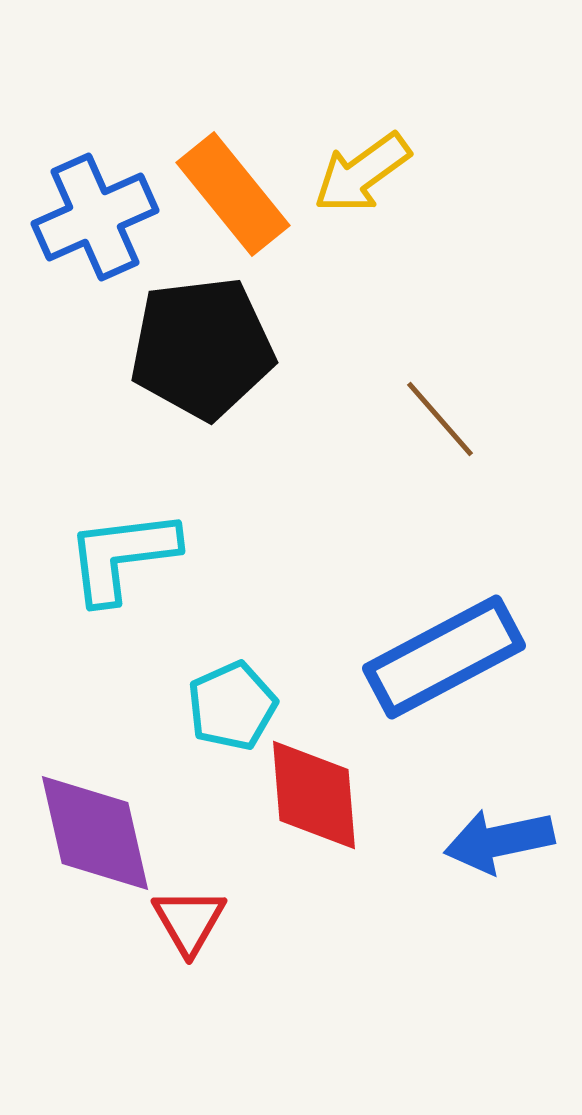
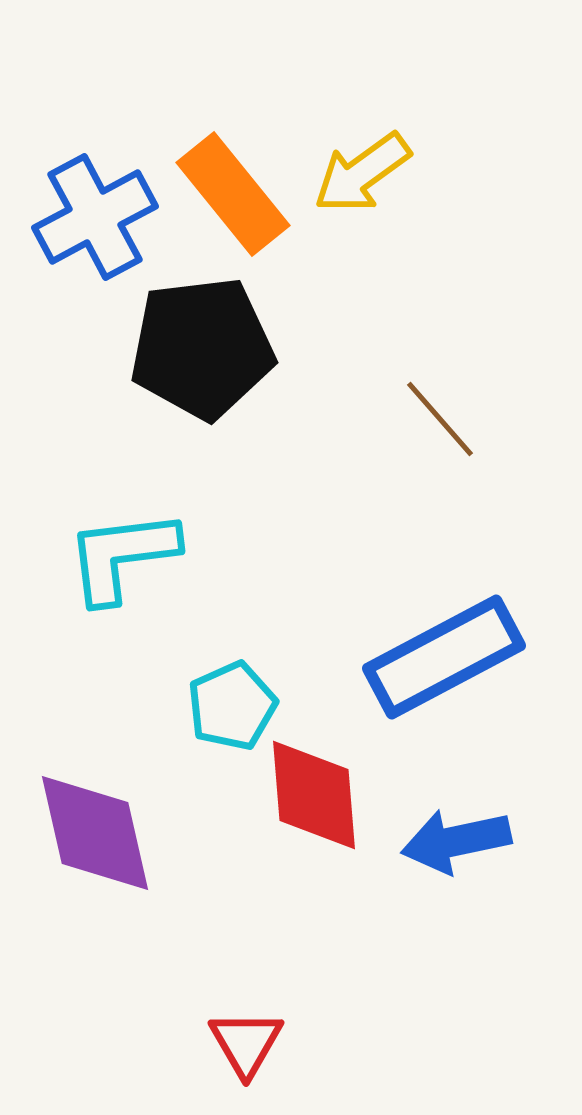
blue cross: rotated 4 degrees counterclockwise
blue arrow: moved 43 px left
red triangle: moved 57 px right, 122 px down
